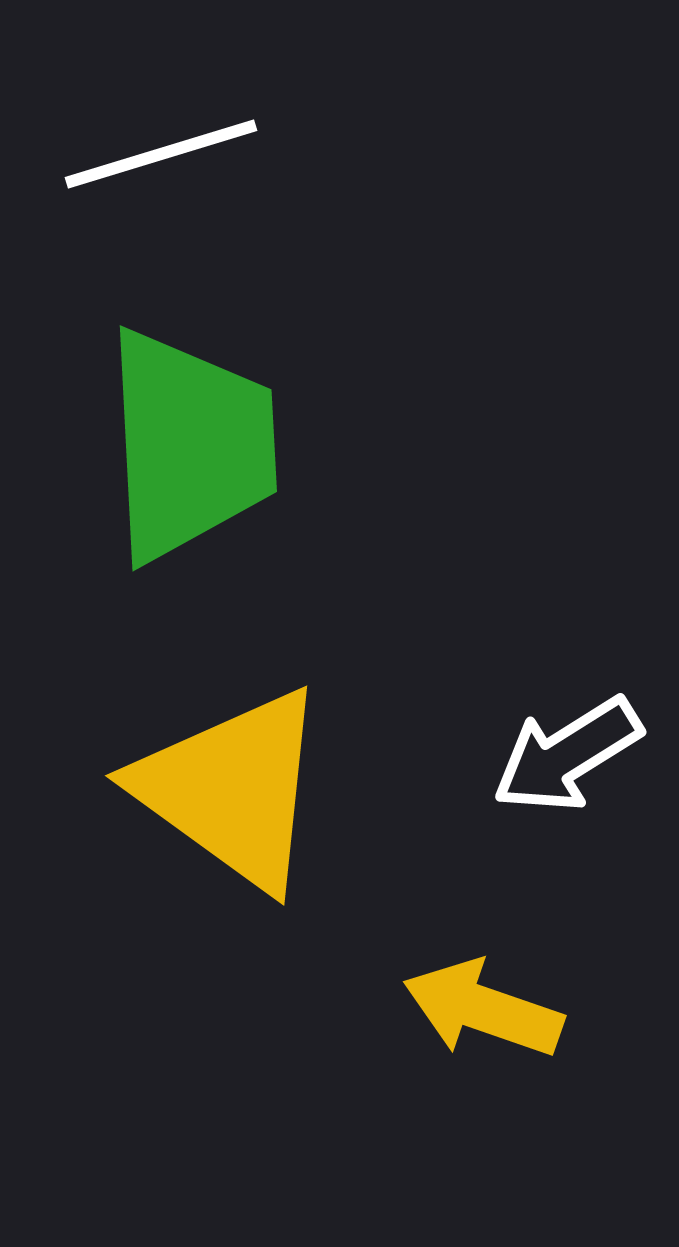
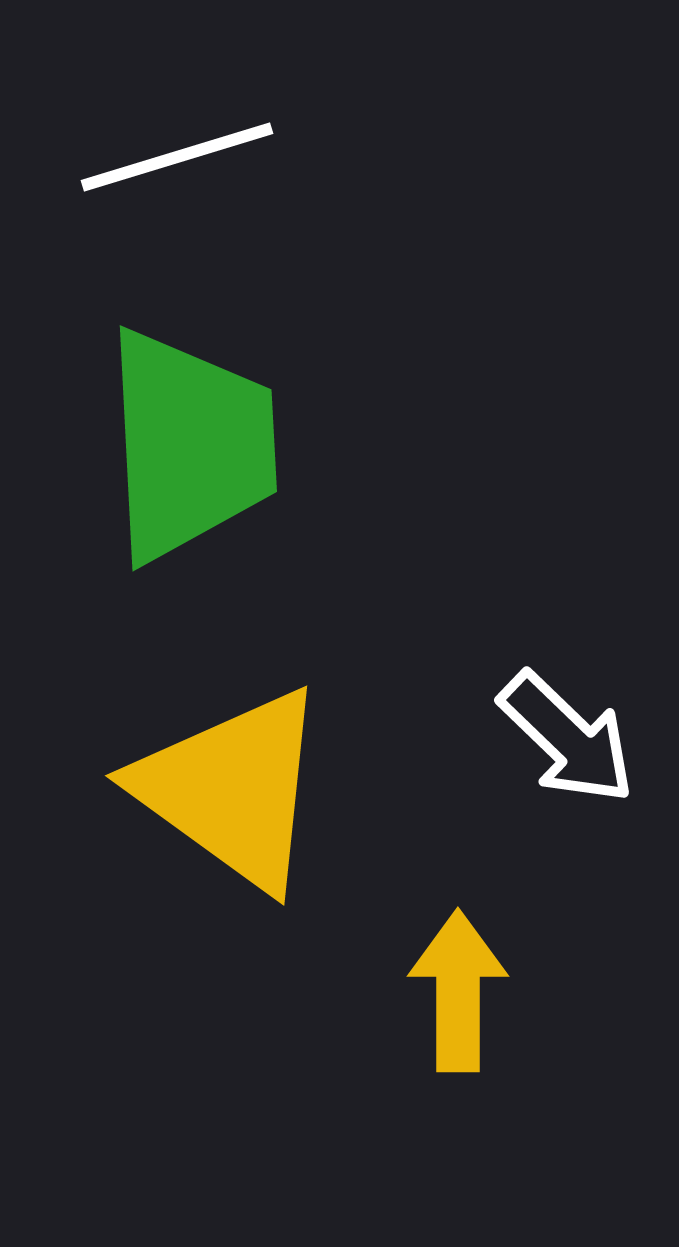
white line: moved 16 px right, 3 px down
white arrow: moved 17 px up; rotated 104 degrees counterclockwise
yellow arrow: moved 25 px left, 18 px up; rotated 71 degrees clockwise
